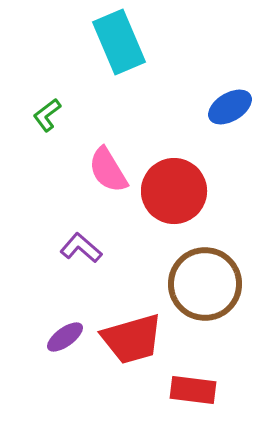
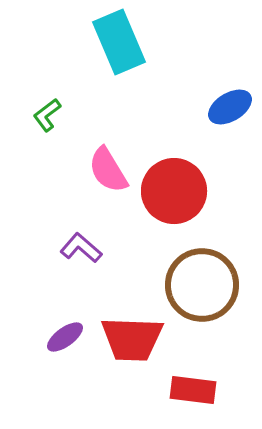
brown circle: moved 3 px left, 1 px down
red trapezoid: rotated 18 degrees clockwise
